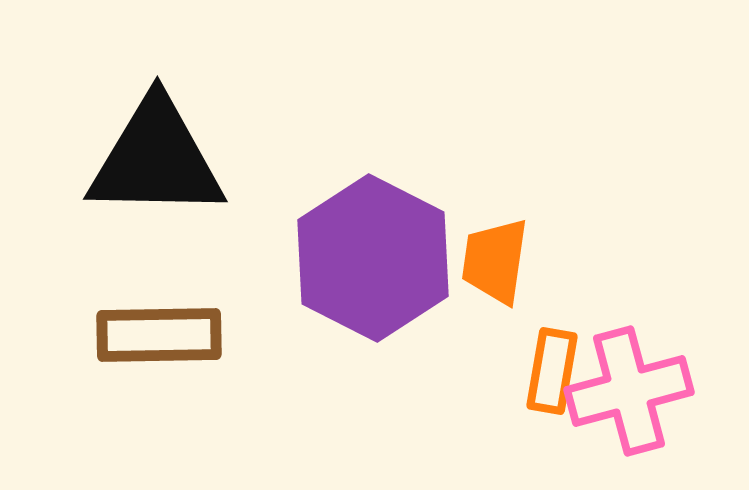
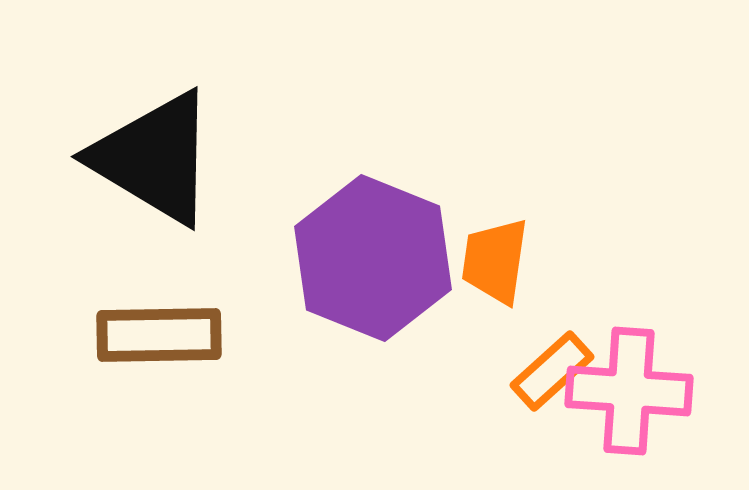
black triangle: moved 2 px left, 1 px up; rotated 30 degrees clockwise
purple hexagon: rotated 5 degrees counterclockwise
orange rectangle: rotated 38 degrees clockwise
pink cross: rotated 19 degrees clockwise
